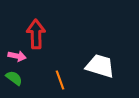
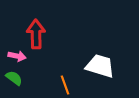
orange line: moved 5 px right, 5 px down
